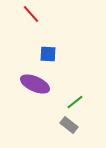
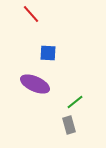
blue square: moved 1 px up
gray rectangle: rotated 36 degrees clockwise
